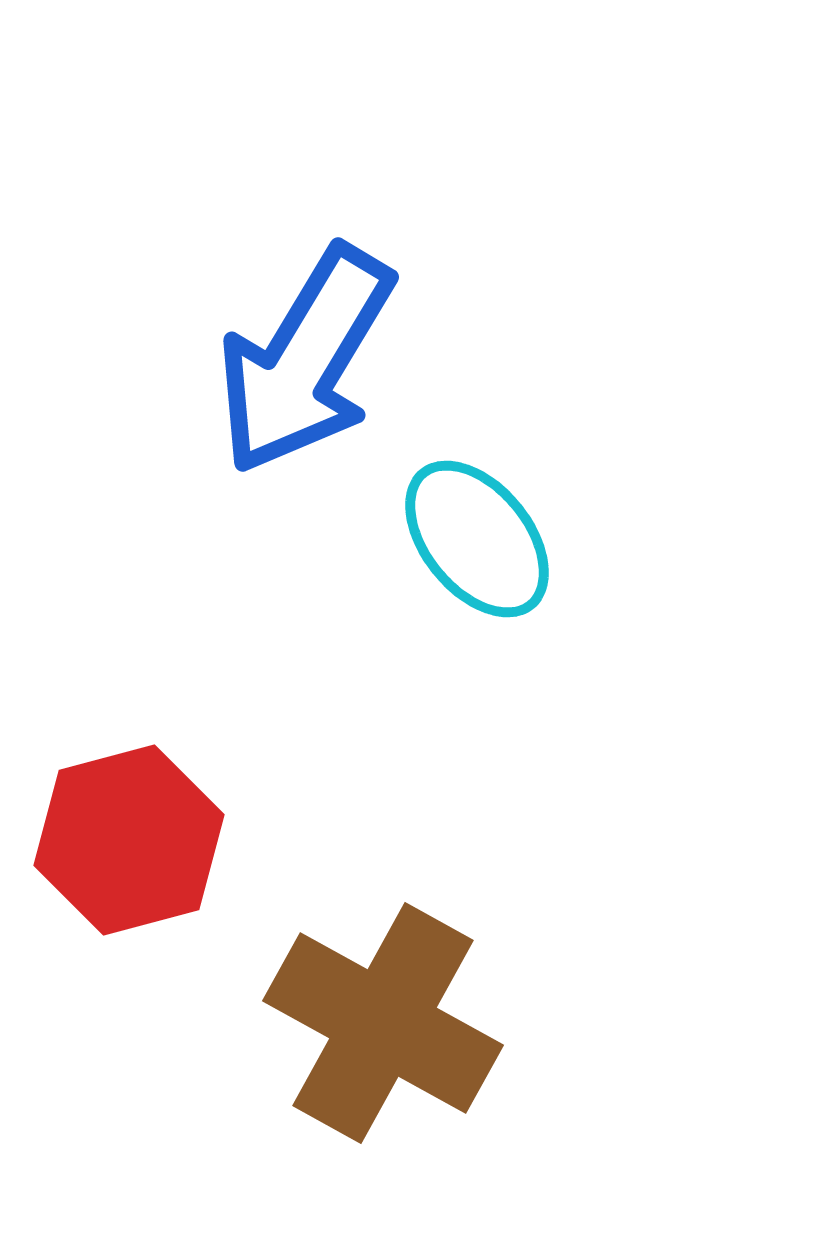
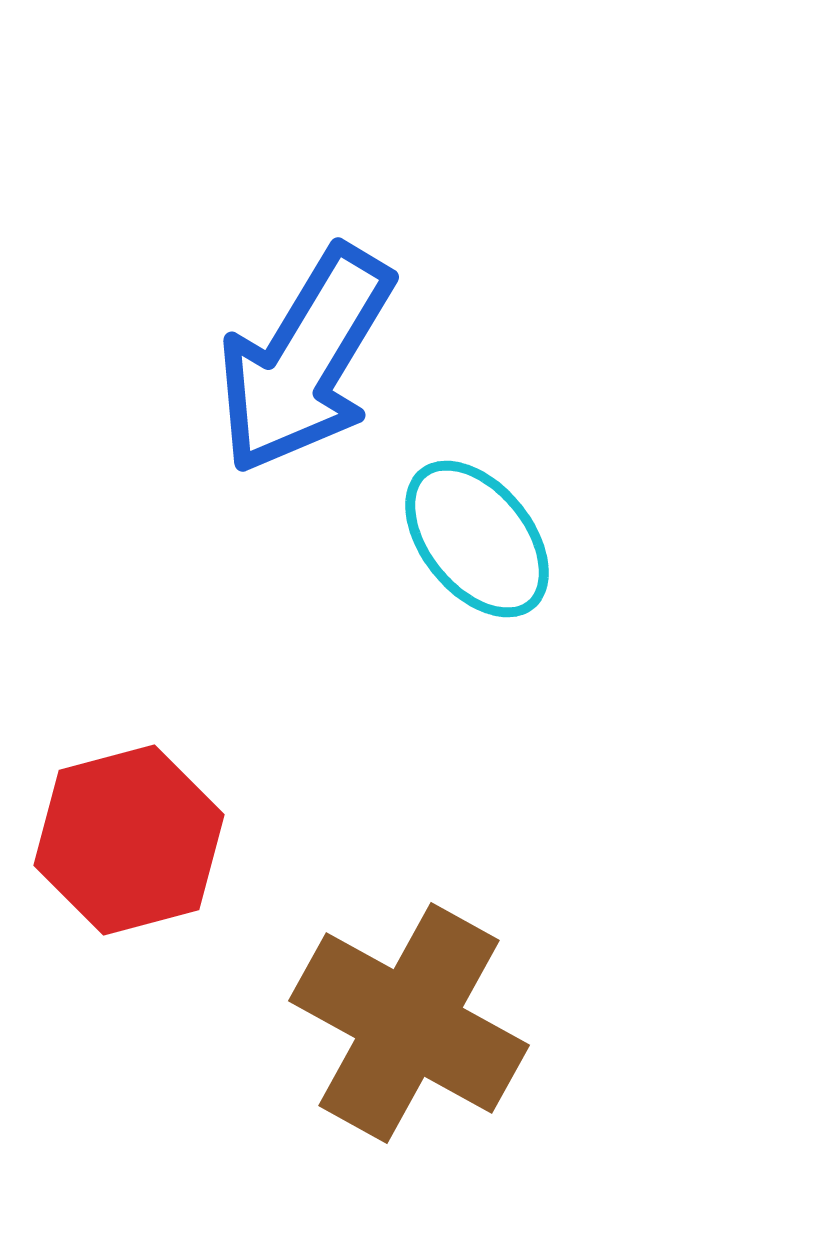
brown cross: moved 26 px right
